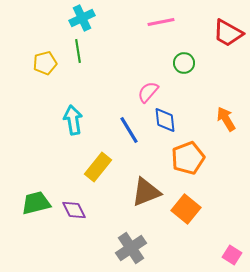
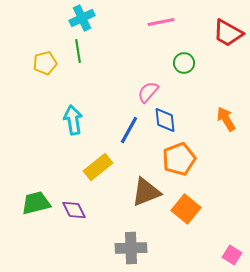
blue line: rotated 60 degrees clockwise
orange pentagon: moved 9 px left, 1 px down
yellow rectangle: rotated 12 degrees clockwise
gray cross: rotated 32 degrees clockwise
